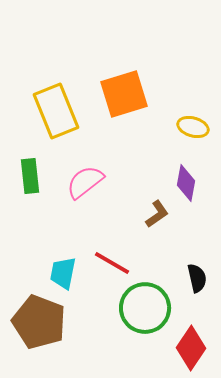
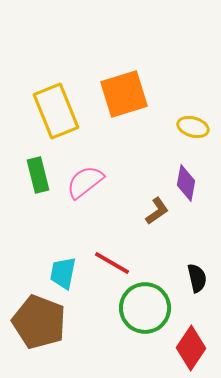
green rectangle: moved 8 px right, 1 px up; rotated 8 degrees counterclockwise
brown L-shape: moved 3 px up
